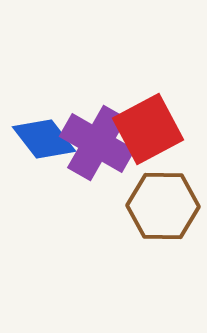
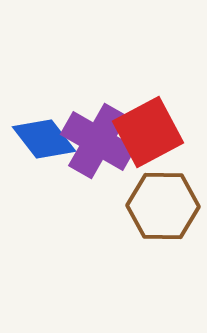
red square: moved 3 px down
purple cross: moved 1 px right, 2 px up
